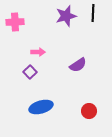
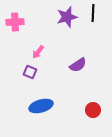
purple star: moved 1 px right, 1 px down
pink arrow: rotated 128 degrees clockwise
purple square: rotated 24 degrees counterclockwise
blue ellipse: moved 1 px up
red circle: moved 4 px right, 1 px up
